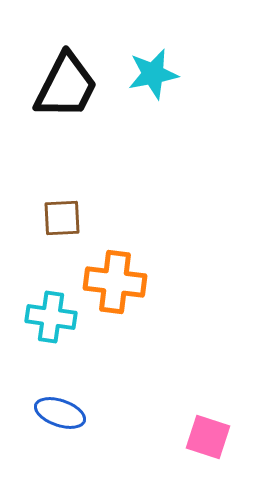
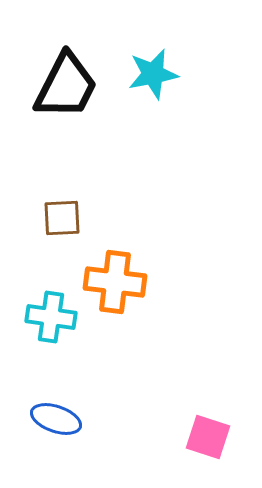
blue ellipse: moved 4 px left, 6 px down
